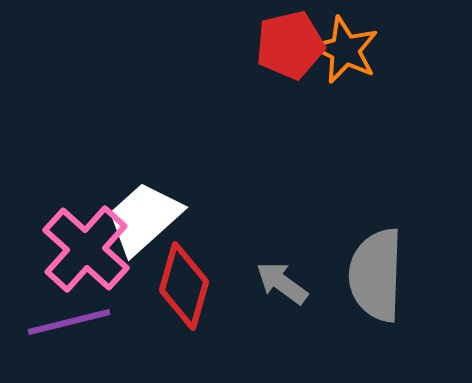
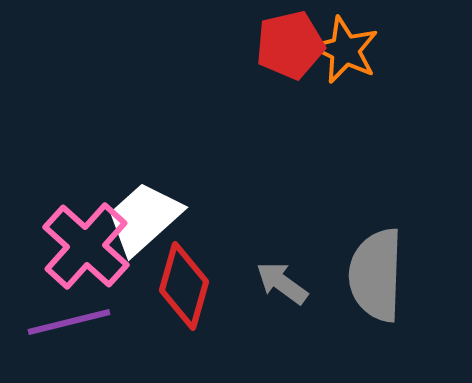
pink cross: moved 3 px up
